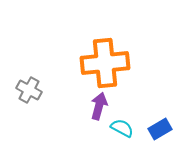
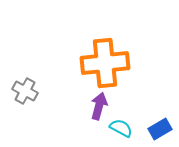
gray cross: moved 4 px left, 1 px down
cyan semicircle: moved 1 px left
